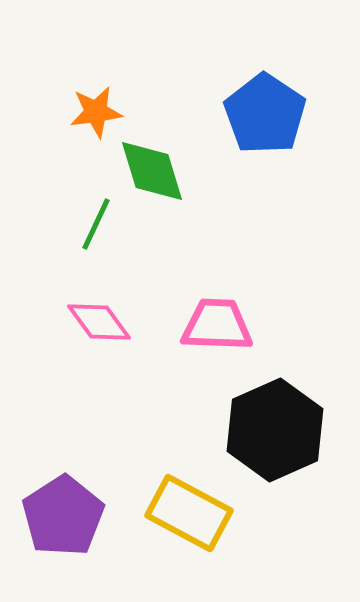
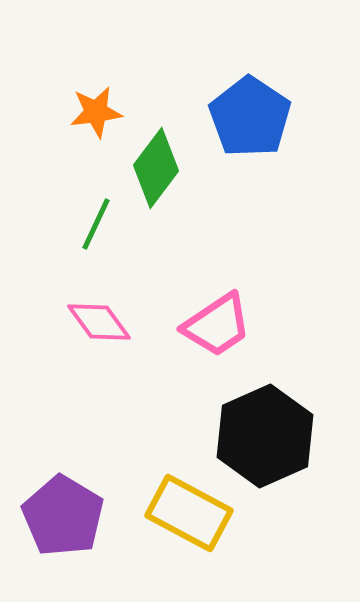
blue pentagon: moved 15 px left, 3 px down
green diamond: moved 4 px right, 3 px up; rotated 54 degrees clockwise
pink trapezoid: rotated 144 degrees clockwise
black hexagon: moved 10 px left, 6 px down
purple pentagon: rotated 8 degrees counterclockwise
